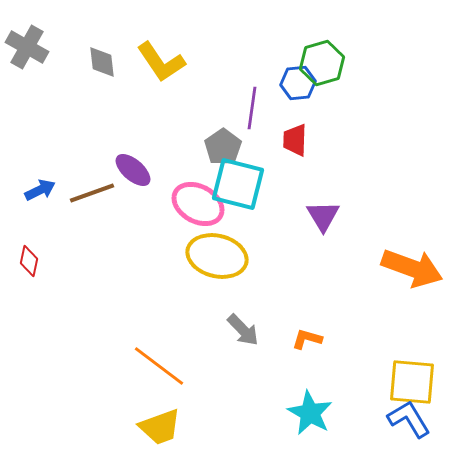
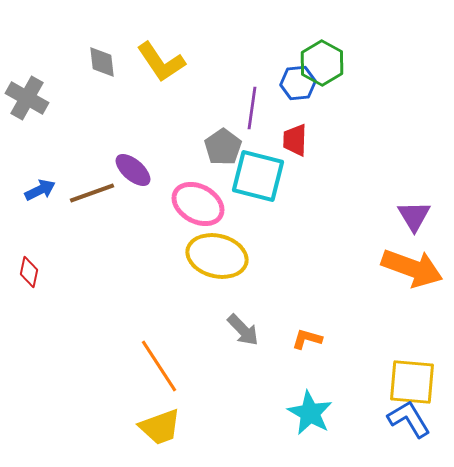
gray cross: moved 51 px down
green hexagon: rotated 15 degrees counterclockwise
cyan square: moved 20 px right, 8 px up
purple triangle: moved 91 px right
red diamond: moved 11 px down
orange line: rotated 20 degrees clockwise
